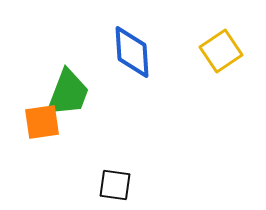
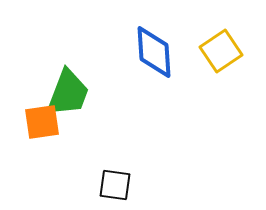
blue diamond: moved 22 px right
